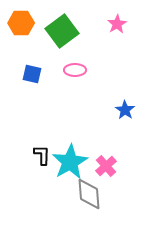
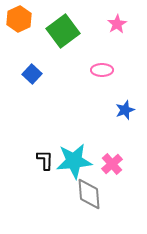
orange hexagon: moved 2 px left, 4 px up; rotated 25 degrees counterclockwise
green square: moved 1 px right
pink ellipse: moved 27 px right
blue square: rotated 30 degrees clockwise
blue star: rotated 18 degrees clockwise
black L-shape: moved 3 px right, 5 px down
cyan star: moved 4 px right, 1 px up; rotated 24 degrees clockwise
pink cross: moved 6 px right, 2 px up
